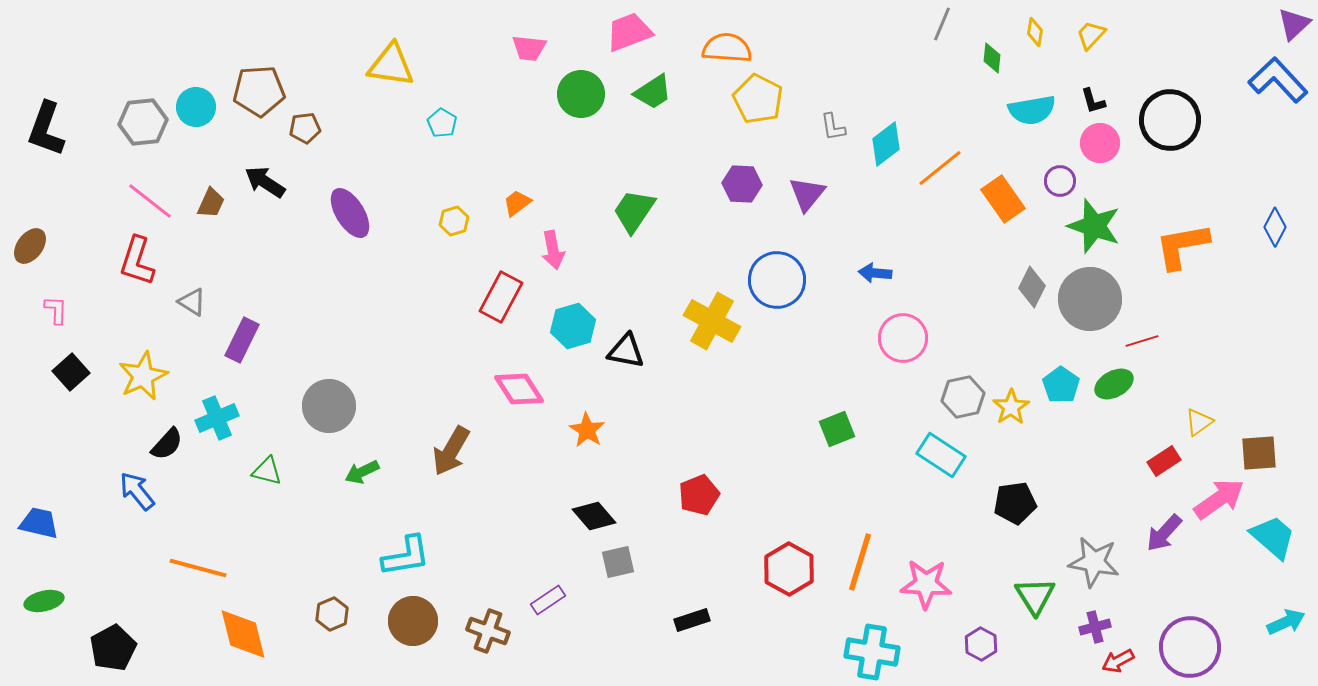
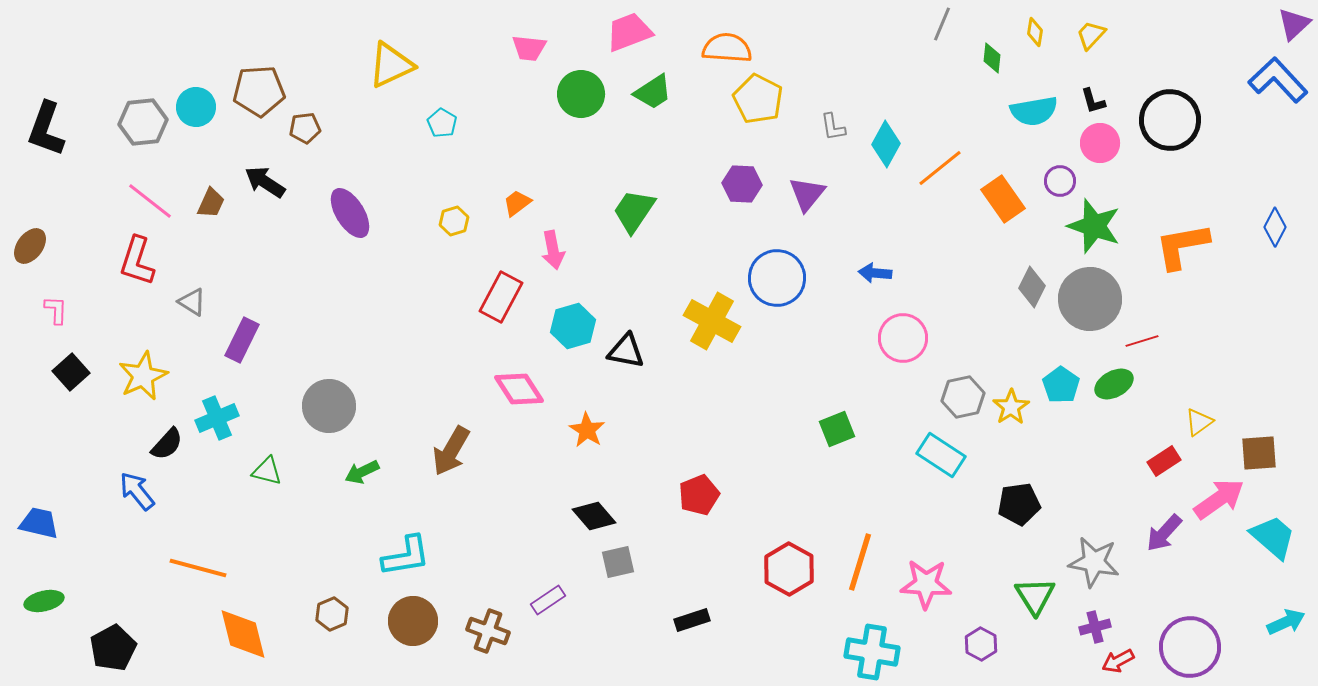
yellow triangle at (391, 65): rotated 33 degrees counterclockwise
cyan semicircle at (1032, 110): moved 2 px right, 1 px down
cyan diamond at (886, 144): rotated 24 degrees counterclockwise
blue circle at (777, 280): moved 2 px up
black pentagon at (1015, 503): moved 4 px right, 1 px down
